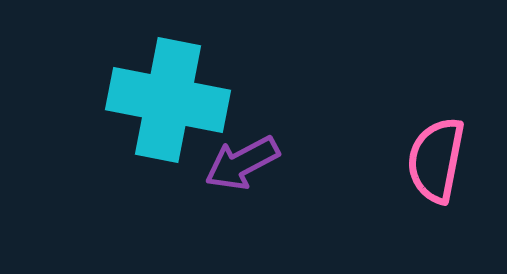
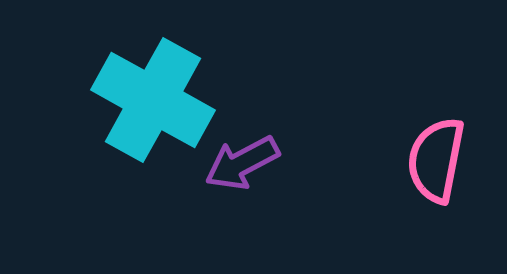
cyan cross: moved 15 px left; rotated 18 degrees clockwise
